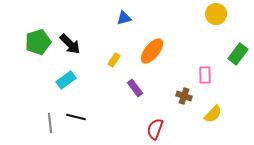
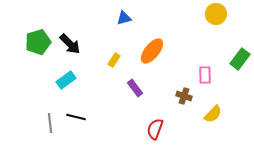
green rectangle: moved 2 px right, 5 px down
